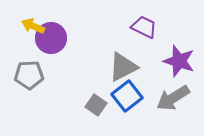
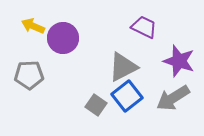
purple circle: moved 12 px right
